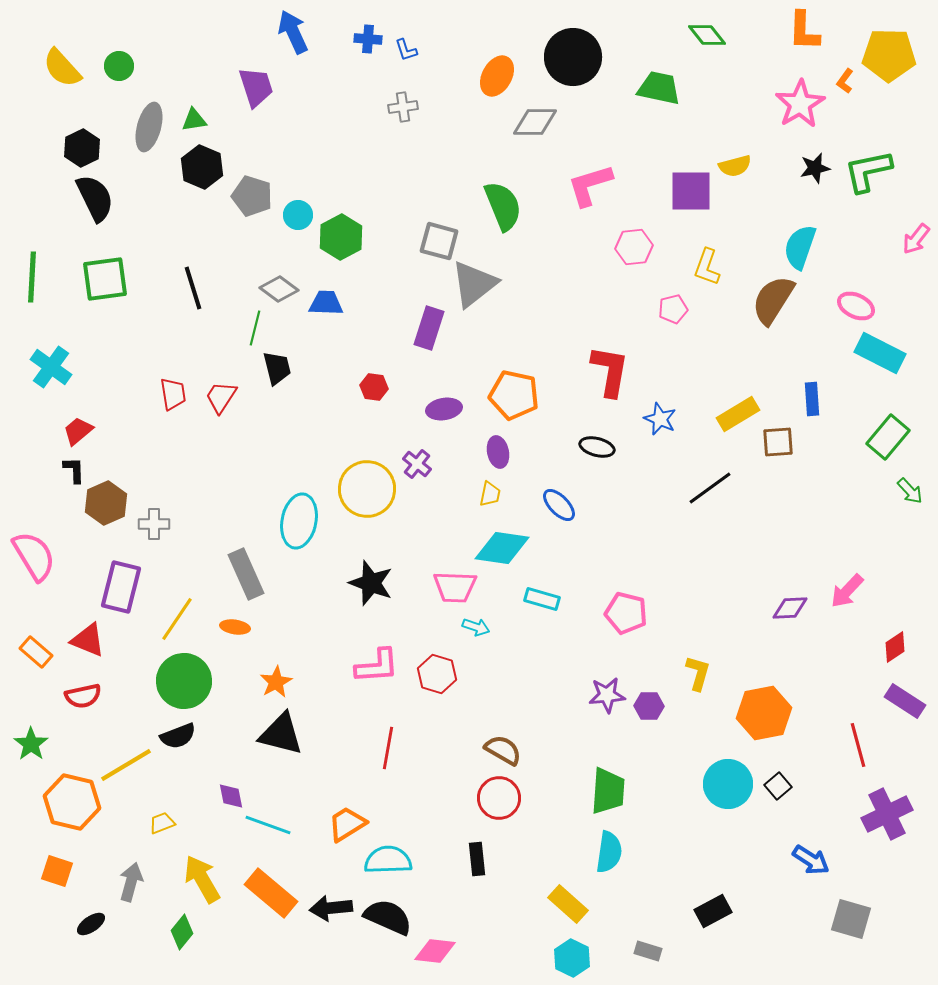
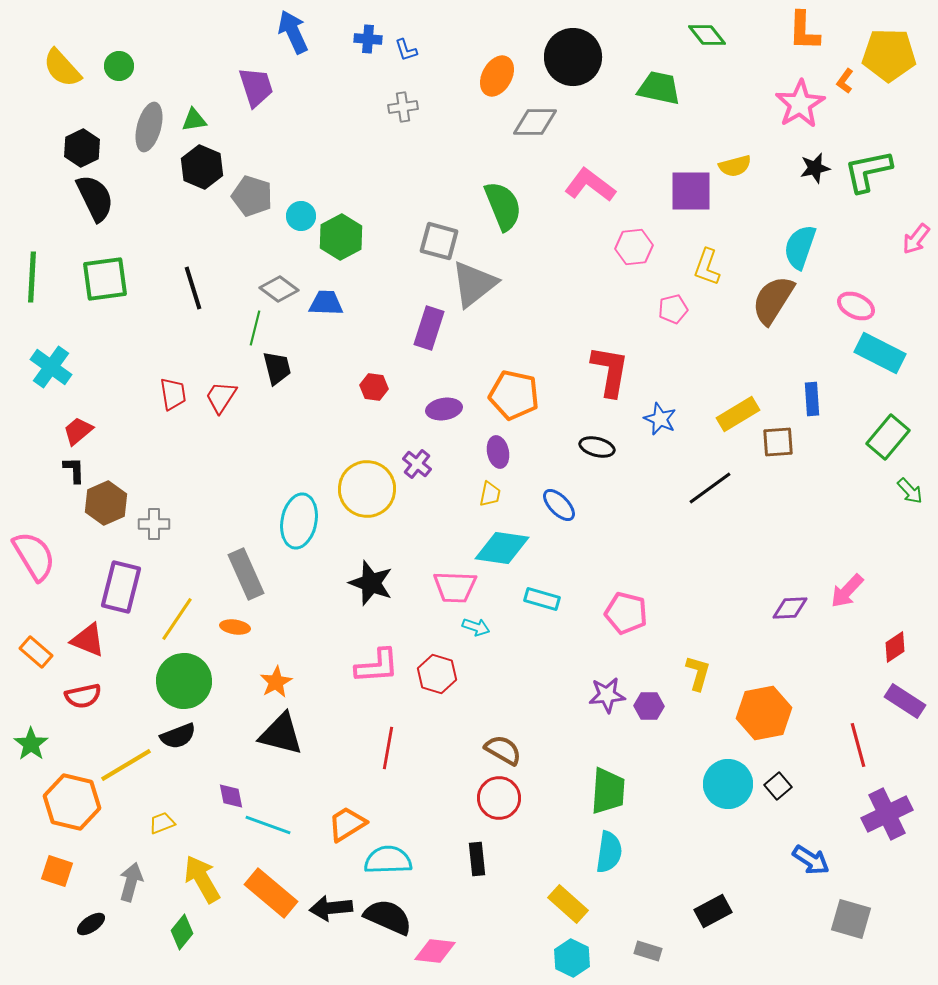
pink L-shape at (590, 185): rotated 54 degrees clockwise
cyan circle at (298, 215): moved 3 px right, 1 px down
